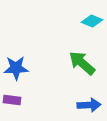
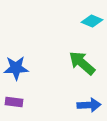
purple rectangle: moved 2 px right, 2 px down
